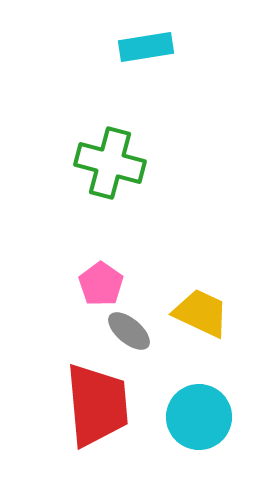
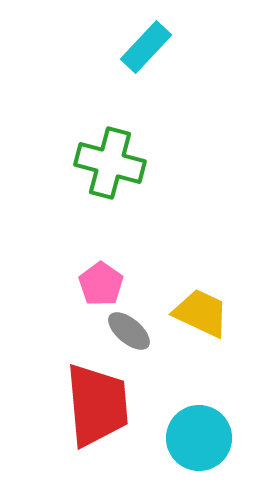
cyan rectangle: rotated 38 degrees counterclockwise
cyan circle: moved 21 px down
